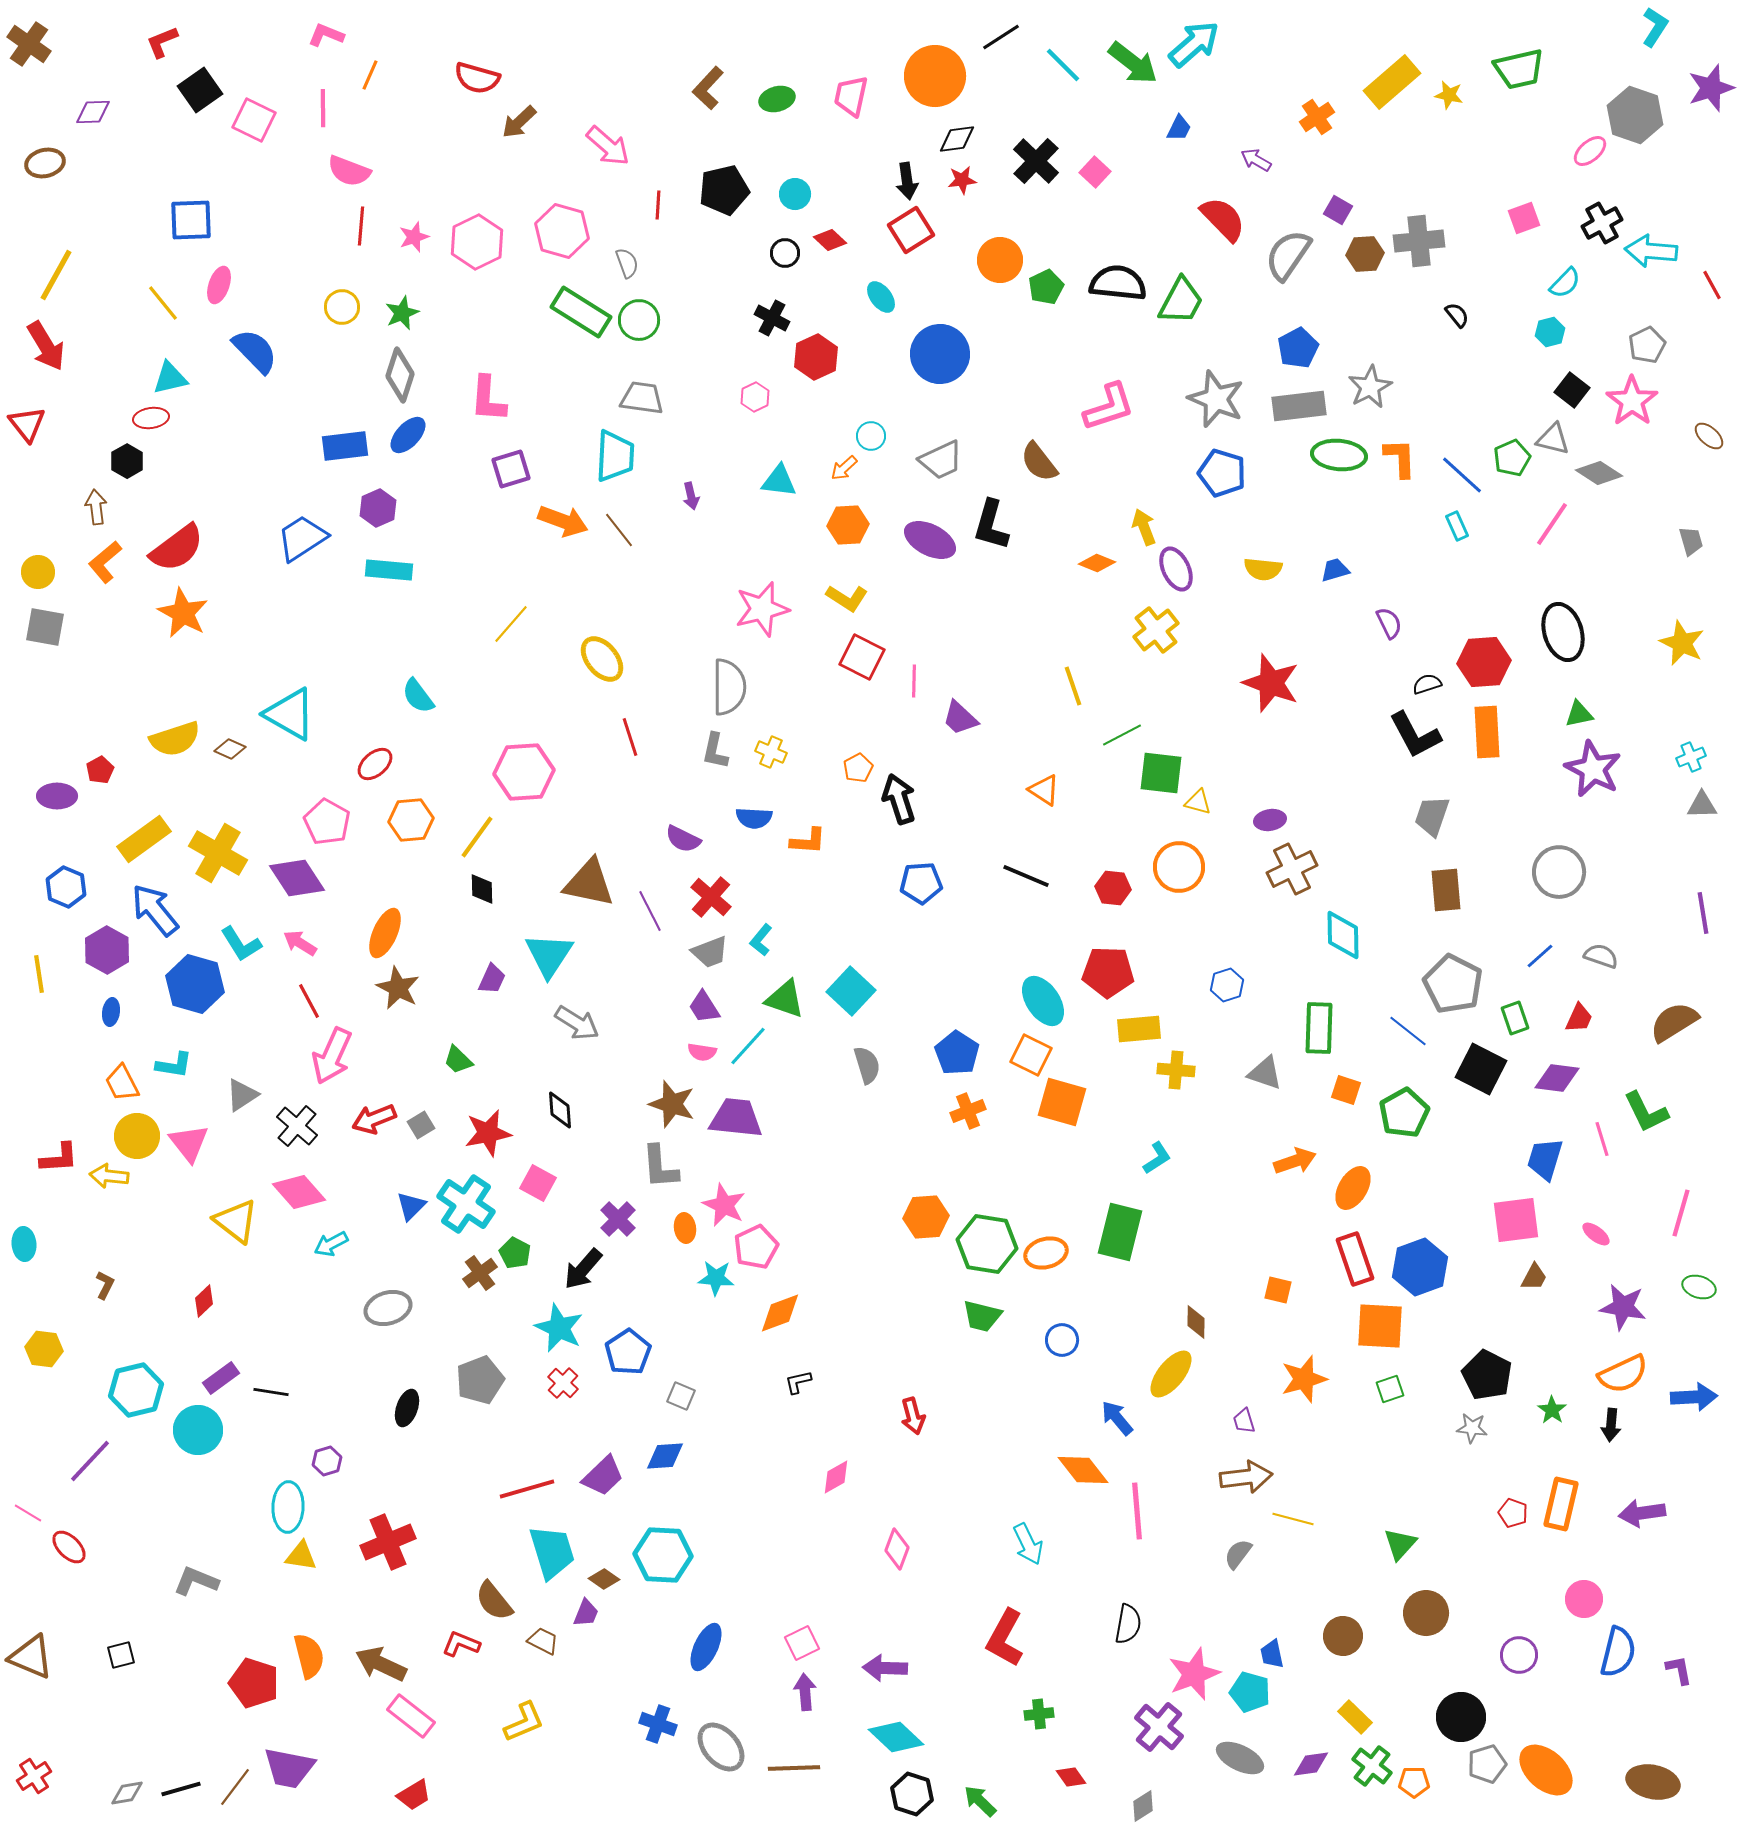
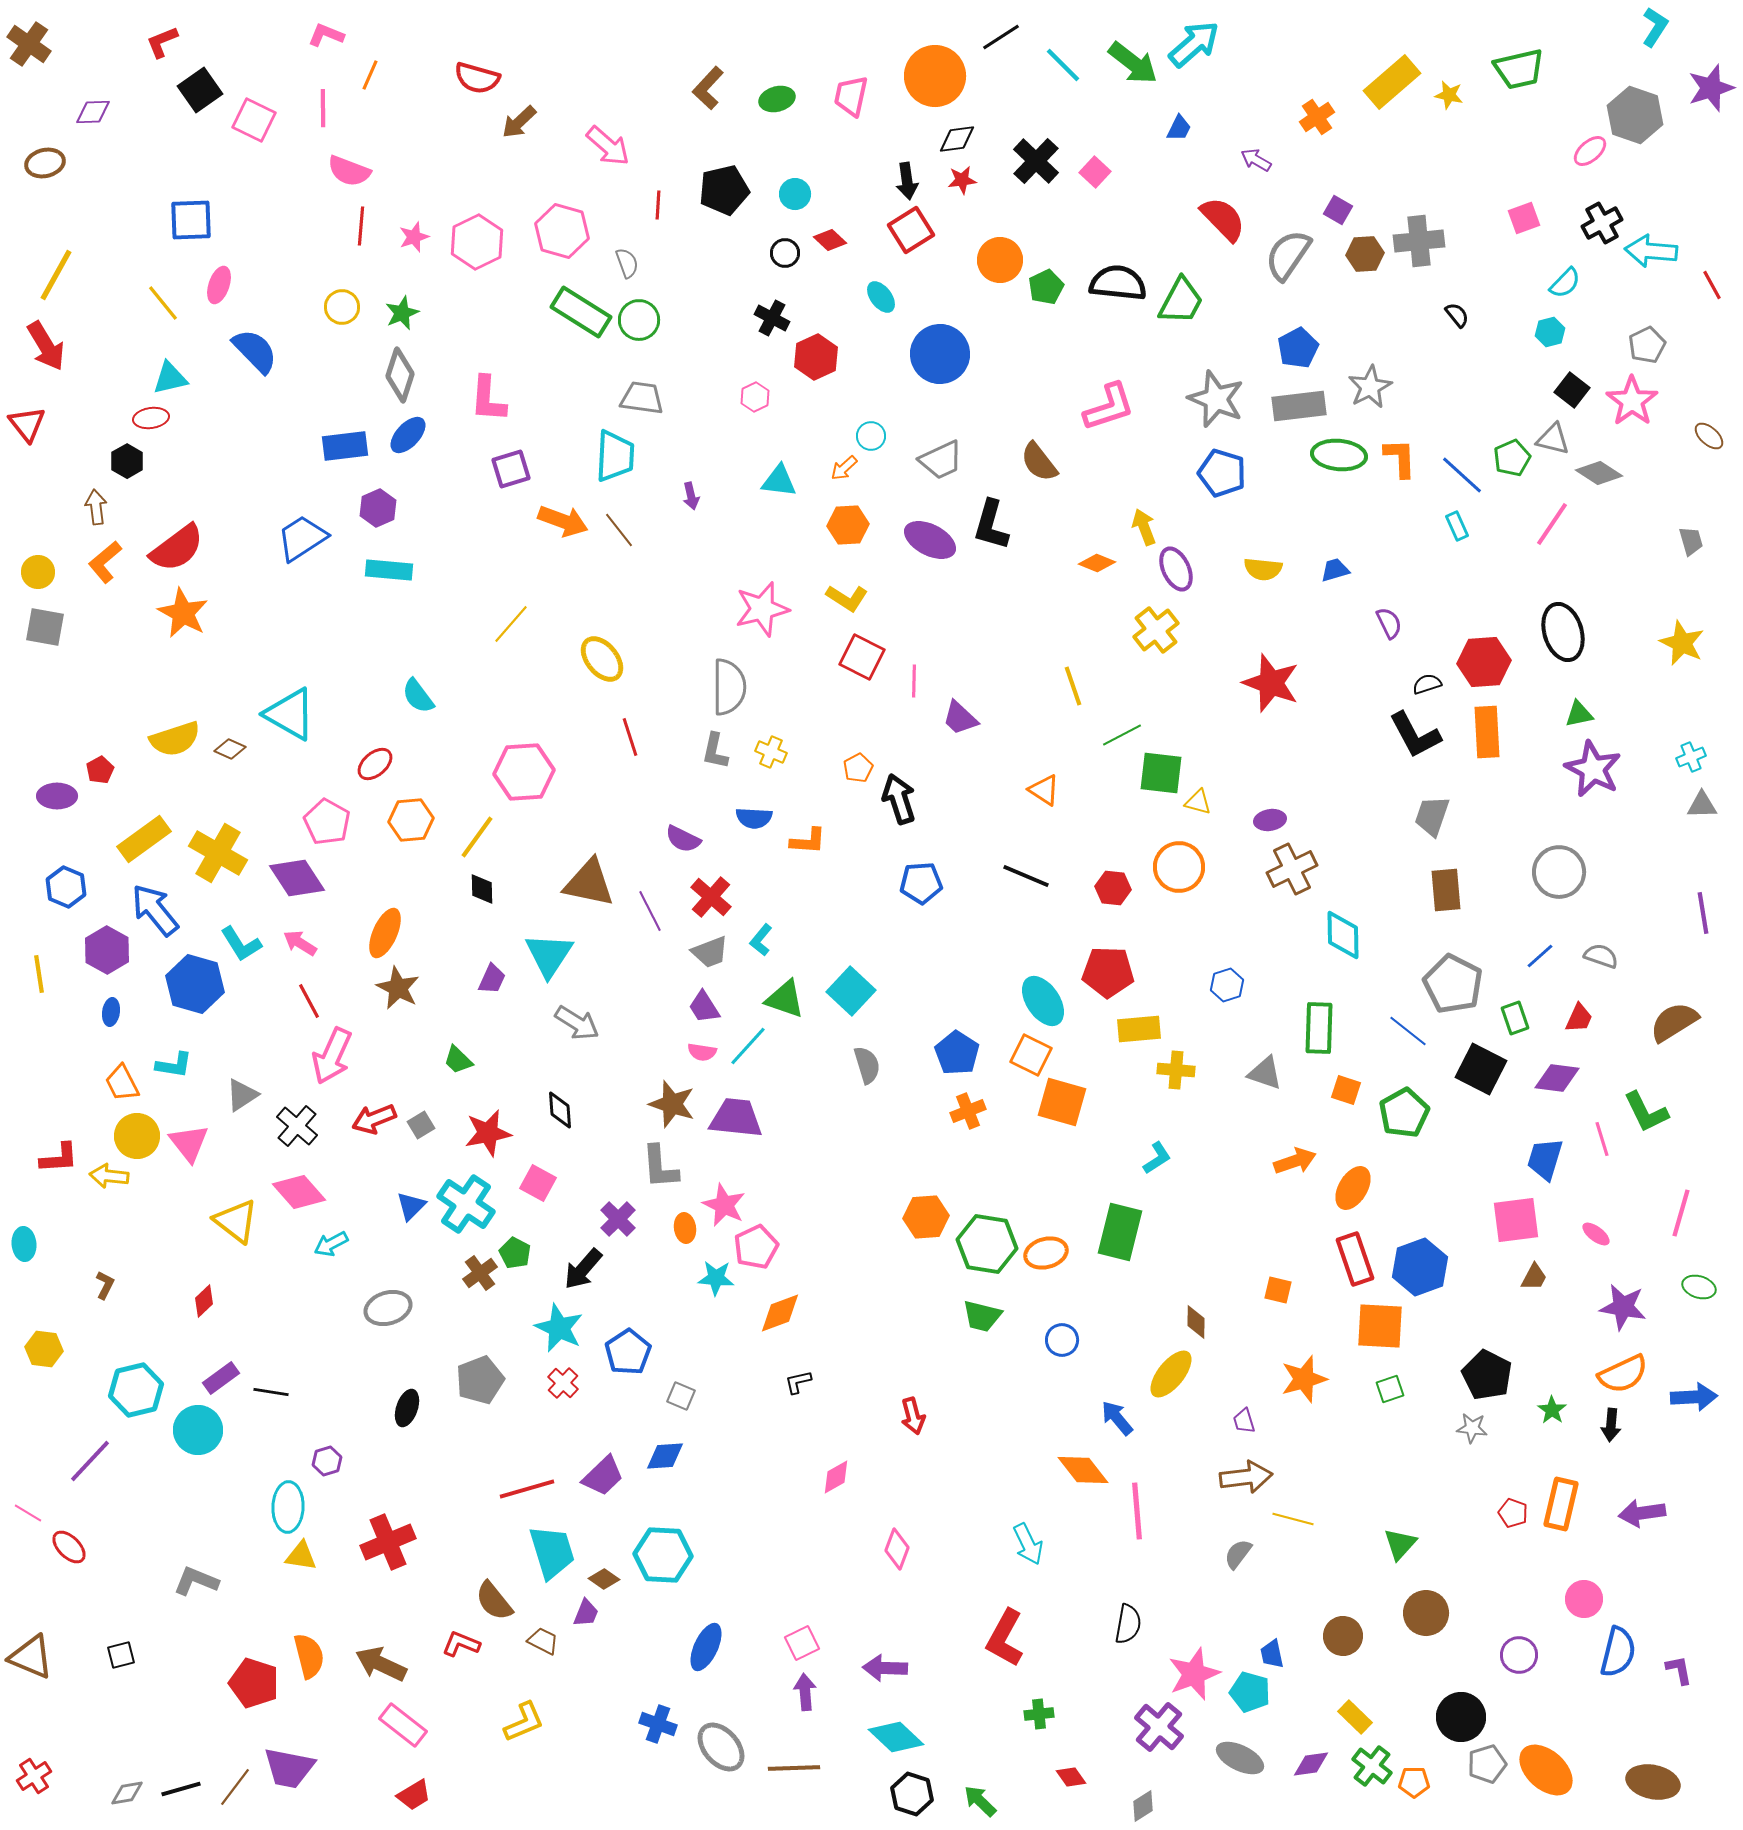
pink rectangle at (411, 1716): moved 8 px left, 9 px down
